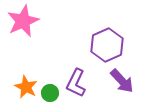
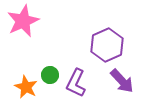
green circle: moved 18 px up
